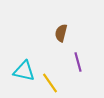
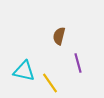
brown semicircle: moved 2 px left, 3 px down
purple line: moved 1 px down
